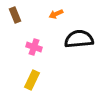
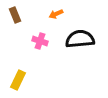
black semicircle: moved 1 px right
pink cross: moved 6 px right, 6 px up
yellow rectangle: moved 14 px left
